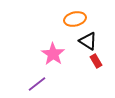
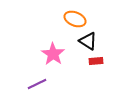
orange ellipse: rotated 35 degrees clockwise
red rectangle: rotated 64 degrees counterclockwise
purple line: rotated 12 degrees clockwise
